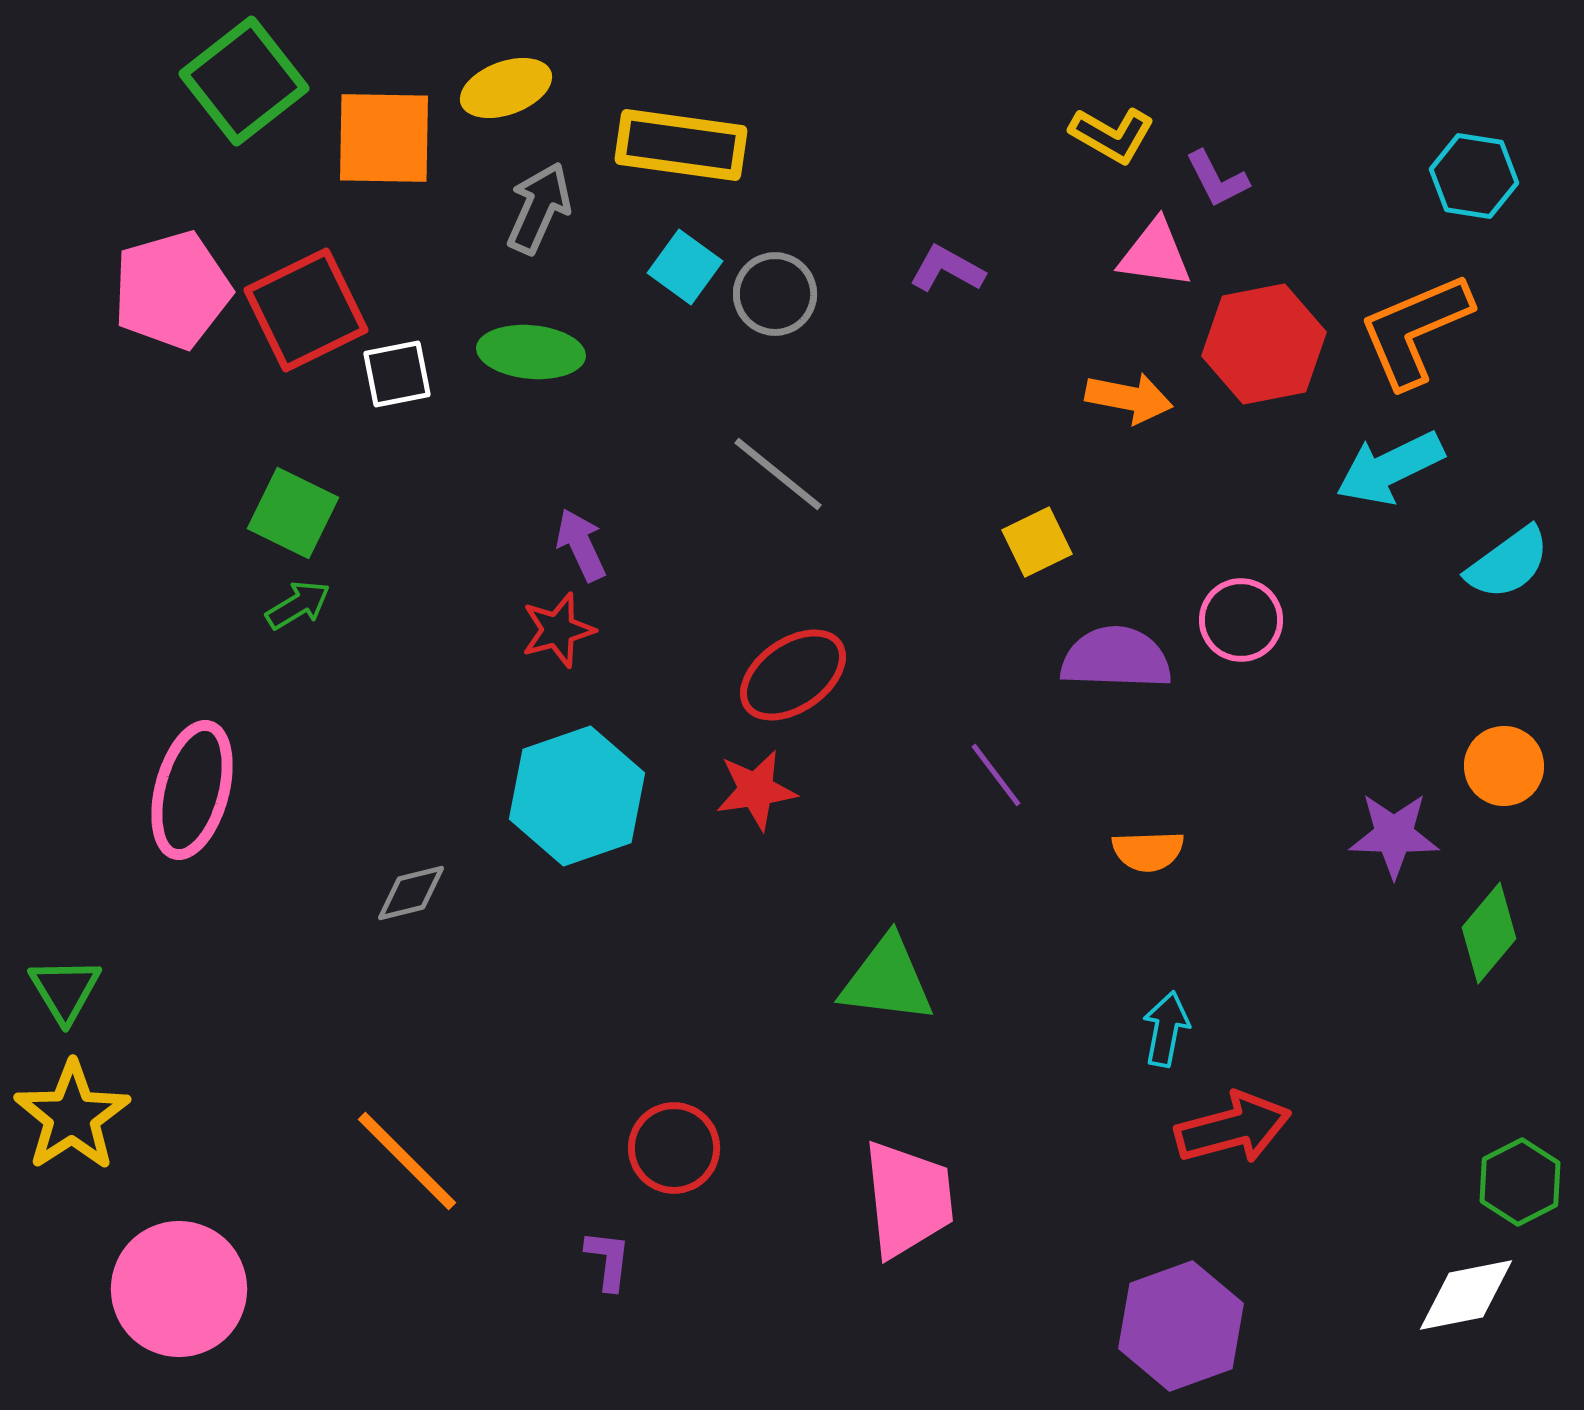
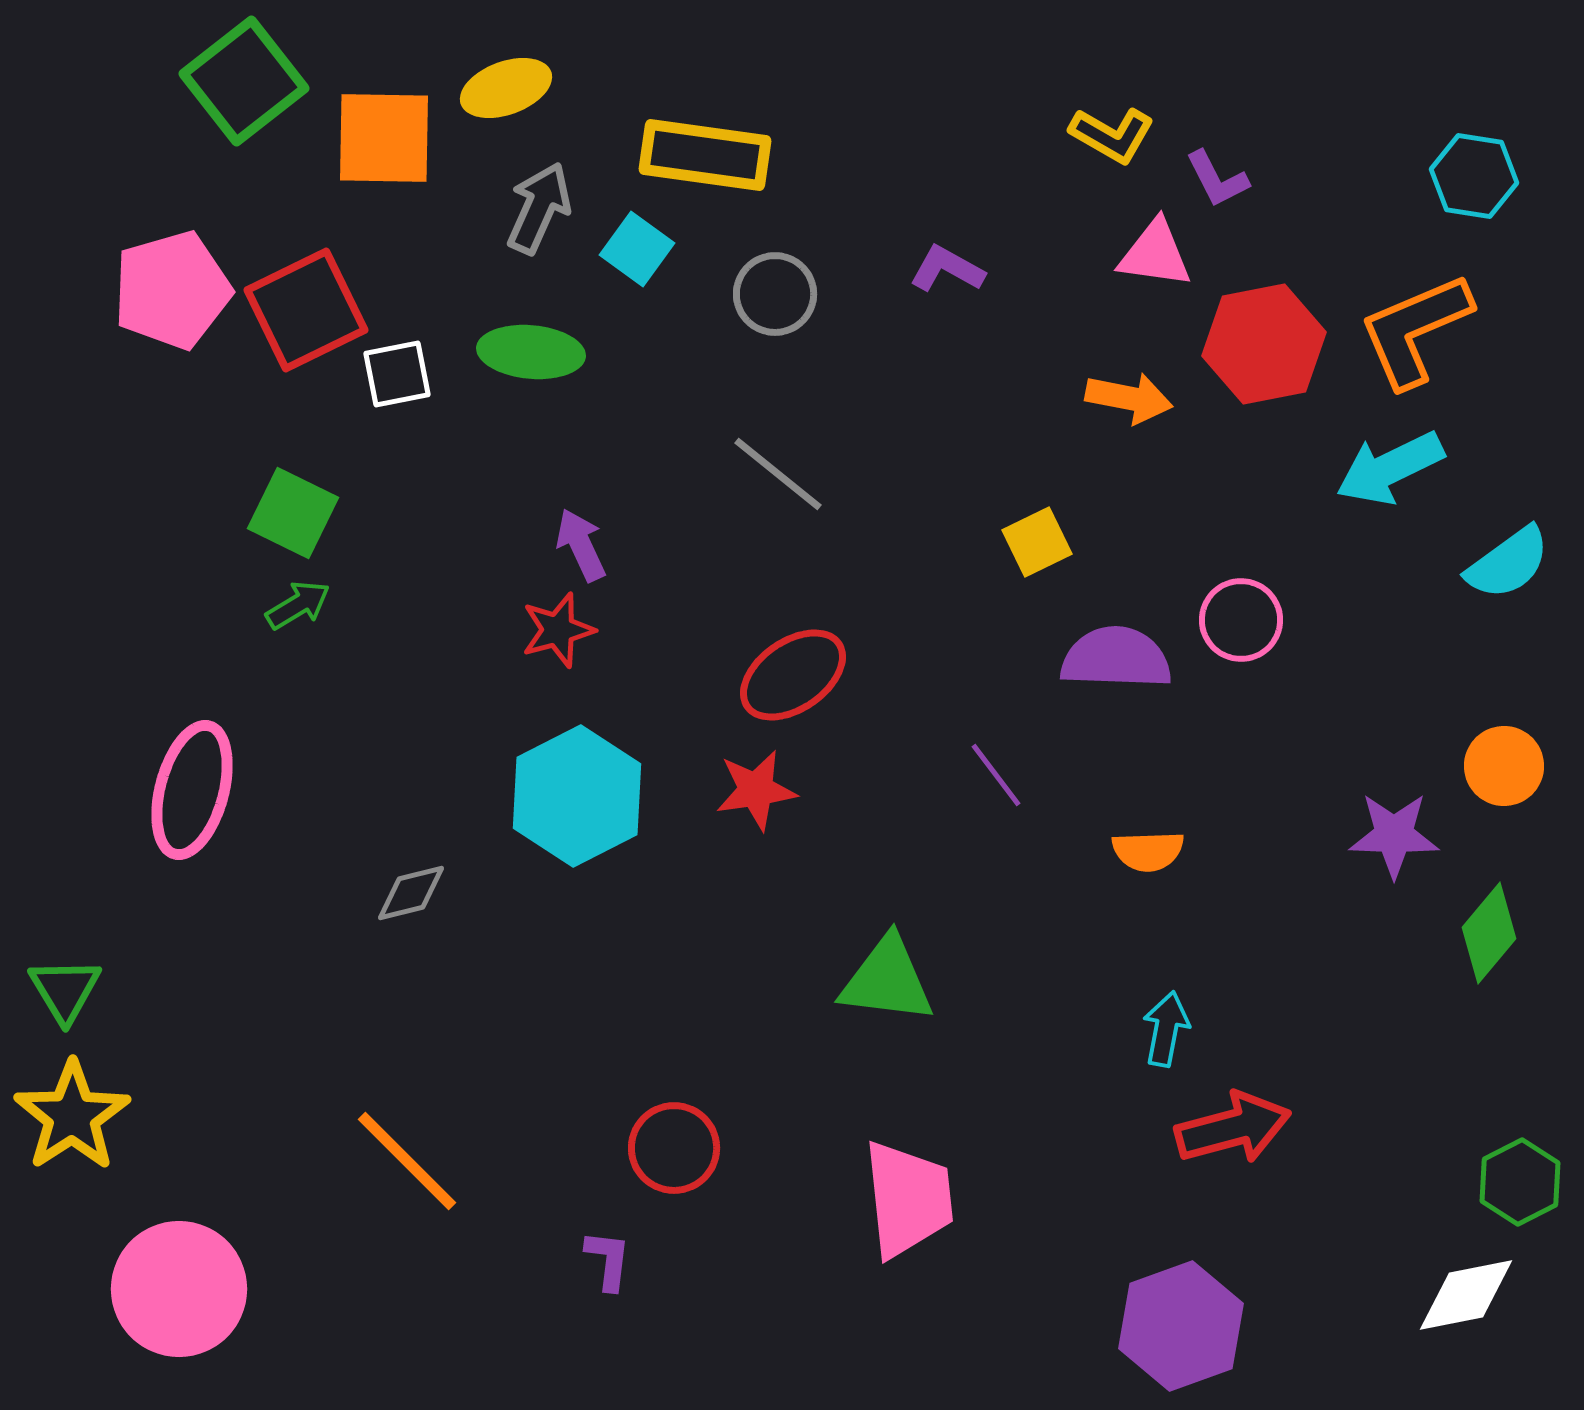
yellow rectangle at (681, 145): moved 24 px right, 10 px down
cyan square at (685, 267): moved 48 px left, 18 px up
cyan hexagon at (577, 796): rotated 8 degrees counterclockwise
